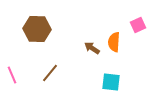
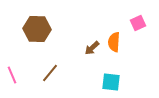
pink square: moved 2 px up
brown arrow: rotated 77 degrees counterclockwise
